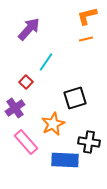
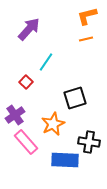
purple cross: moved 7 px down
